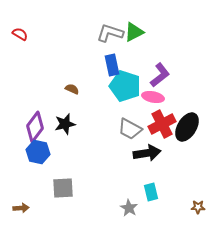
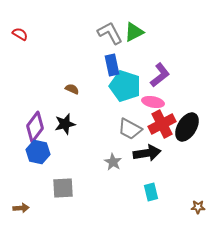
gray L-shape: rotated 44 degrees clockwise
pink ellipse: moved 5 px down
gray star: moved 16 px left, 46 px up
